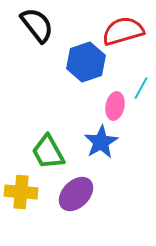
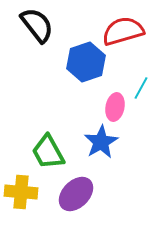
pink ellipse: moved 1 px down
